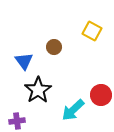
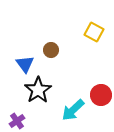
yellow square: moved 2 px right, 1 px down
brown circle: moved 3 px left, 3 px down
blue triangle: moved 1 px right, 3 px down
purple cross: rotated 28 degrees counterclockwise
